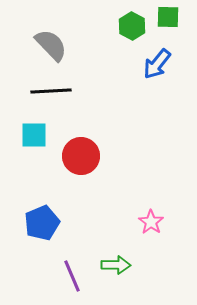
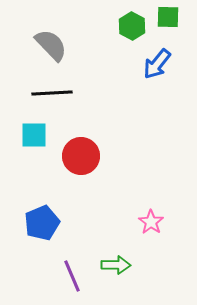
black line: moved 1 px right, 2 px down
